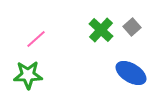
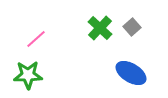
green cross: moved 1 px left, 2 px up
